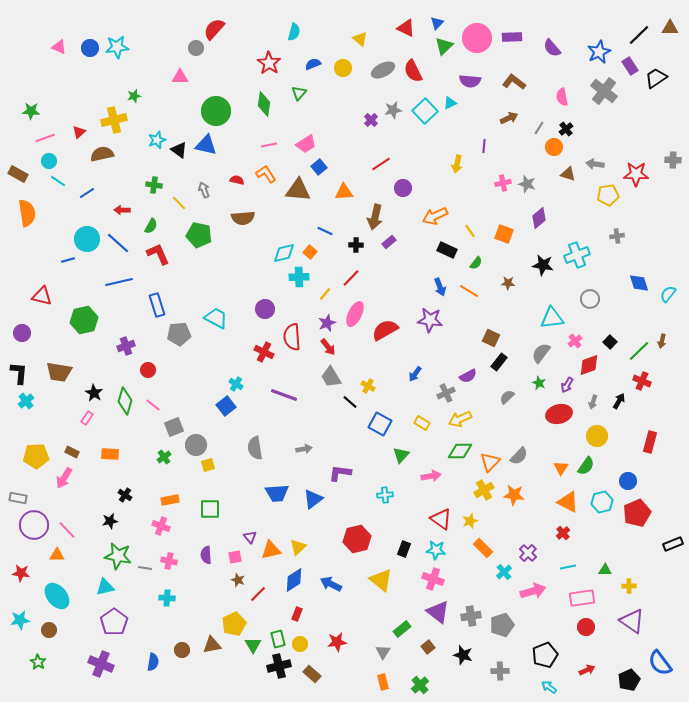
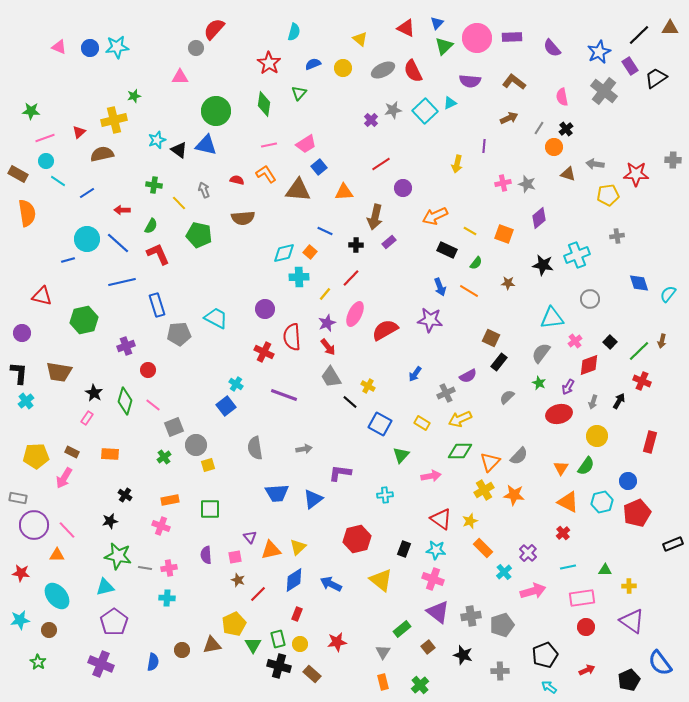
cyan circle at (49, 161): moved 3 px left
yellow line at (470, 231): rotated 24 degrees counterclockwise
blue line at (119, 282): moved 3 px right
purple arrow at (567, 385): moved 1 px right, 2 px down
pink cross at (169, 561): moved 7 px down; rotated 21 degrees counterclockwise
black cross at (279, 666): rotated 30 degrees clockwise
